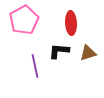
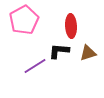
red ellipse: moved 3 px down
purple line: rotated 70 degrees clockwise
